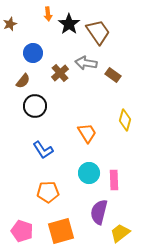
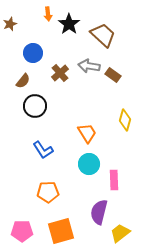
brown trapezoid: moved 5 px right, 3 px down; rotated 12 degrees counterclockwise
gray arrow: moved 3 px right, 3 px down
cyan circle: moved 9 px up
pink pentagon: rotated 20 degrees counterclockwise
